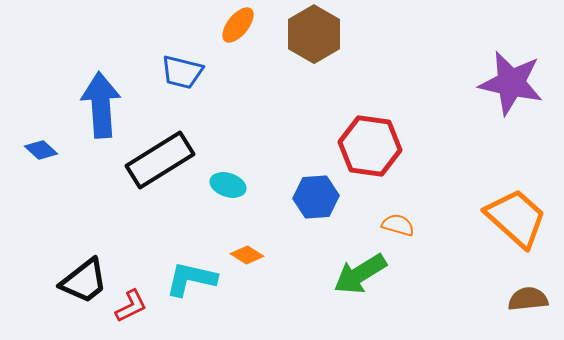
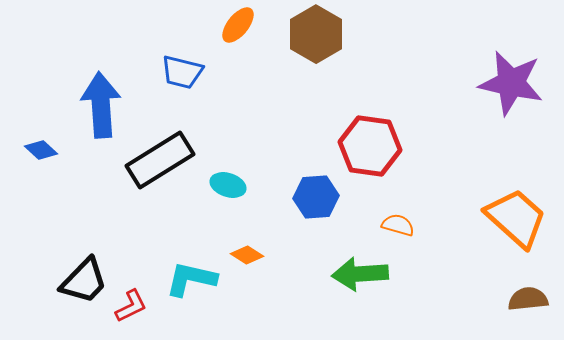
brown hexagon: moved 2 px right
green arrow: rotated 28 degrees clockwise
black trapezoid: rotated 8 degrees counterclockwise
